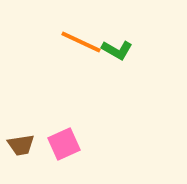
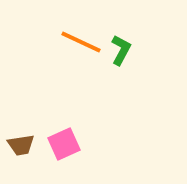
green L-shape: moved 4 px right; rotated 92 degrees counterclockwise
